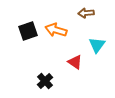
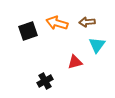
brown arrow: moved 1 px right, 9 px down
orange arrow: moved 1 px right, 7 px up
red triangle: rotated 49 degrees counterclockwise
black cross: rotated 14 degrees clockwise
